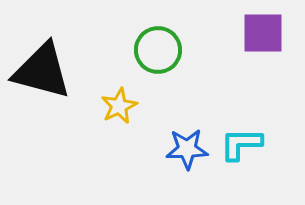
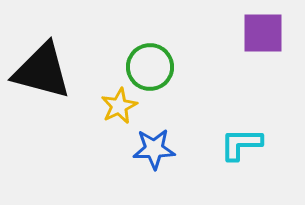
green circle: moved 8 px left, 17 px down
blue star: moved 33 px left
